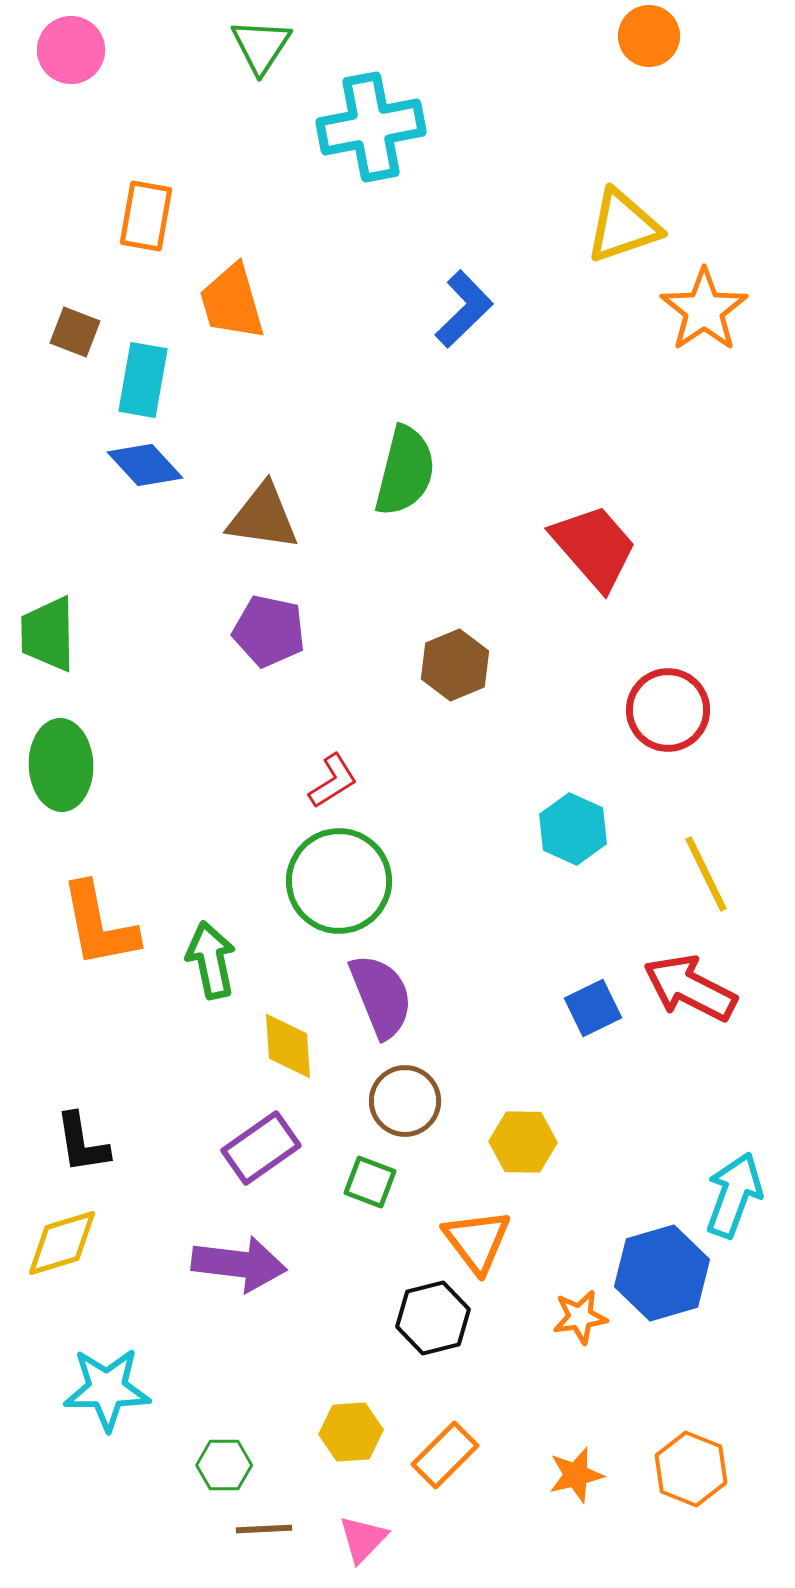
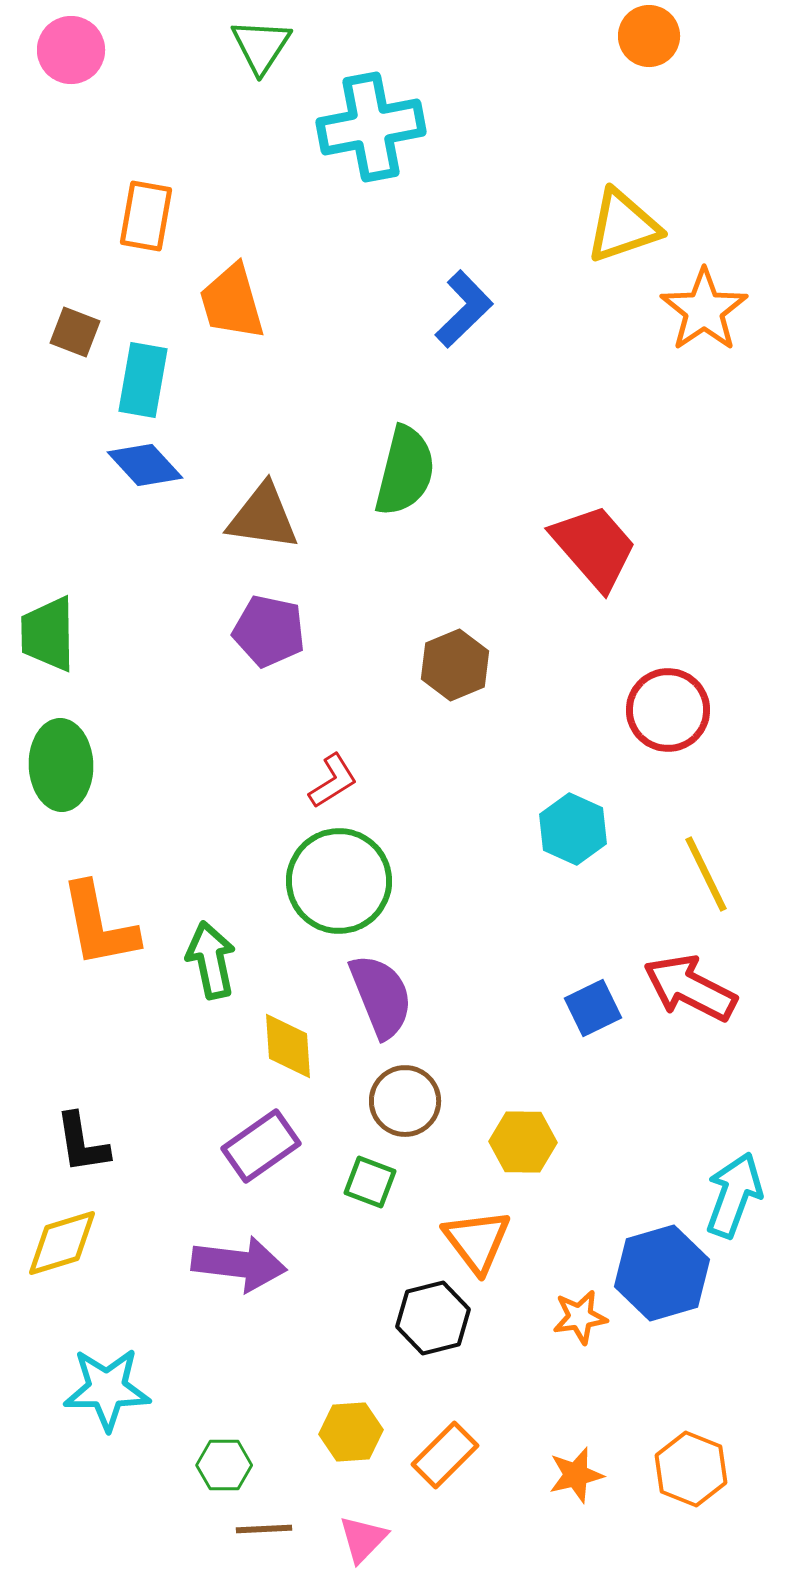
purple rectangle at (261, 1148): moved 2 px up
